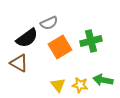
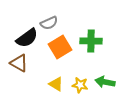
green cross: rotated 15 degrees clockwise
green arrow: moved 2 px right, 2 px down
yellow triangle: moved 2 px left, 1 px up; rotated 21 degrees counterclockwise
